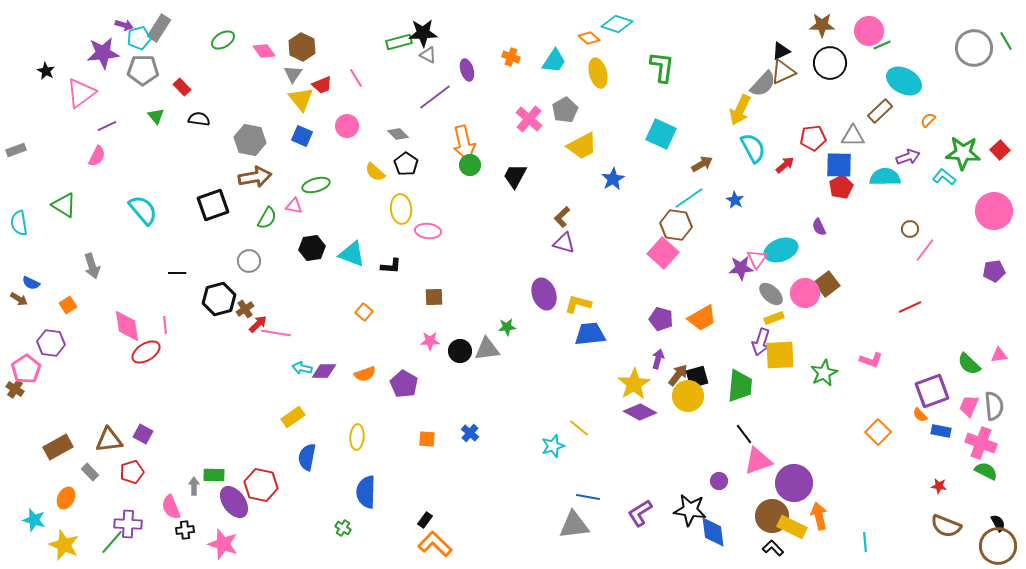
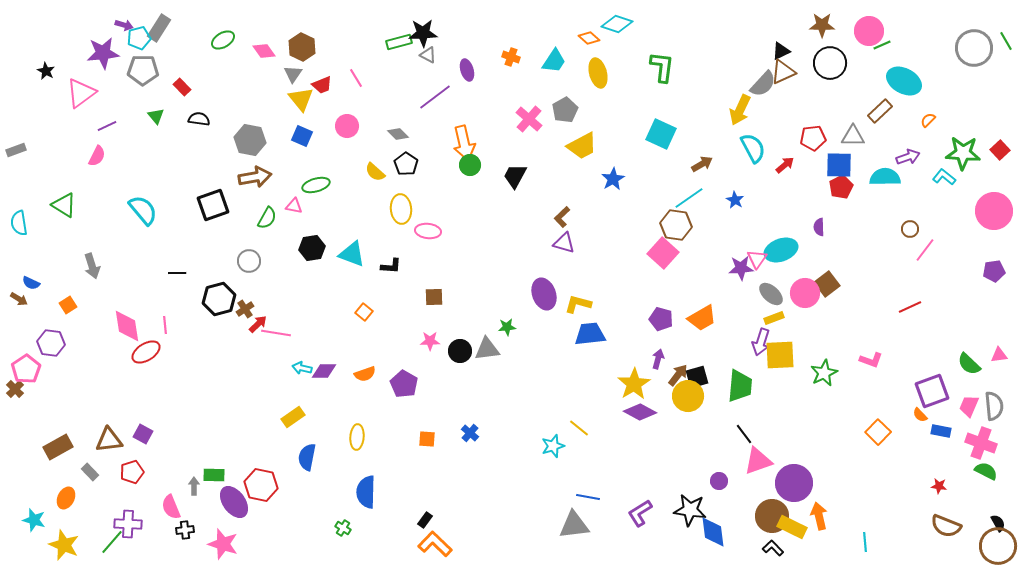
purple semicircle at (819, 227): rotated 24 degrees clockwise
brown cross at (15, 389): rotated 12 degrees clockwise
